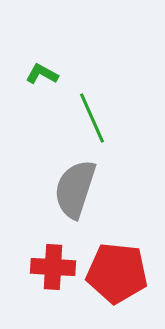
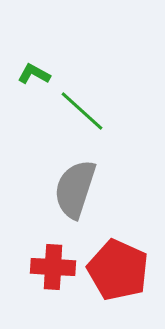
green L-shape: moved 8 px left
green line: moved 10 px left, 7 px up; rotated 24 degrees counterclockwise
red pentagon: moved 1 px right, 3 px up; rotated 18 degrees clockwise
